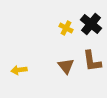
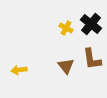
brown L-shape: moved 2 px up
